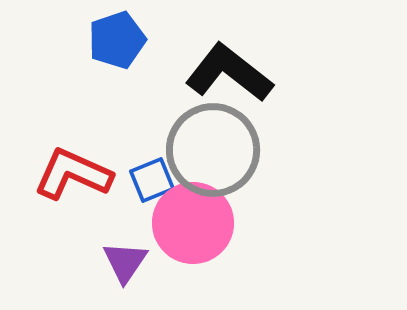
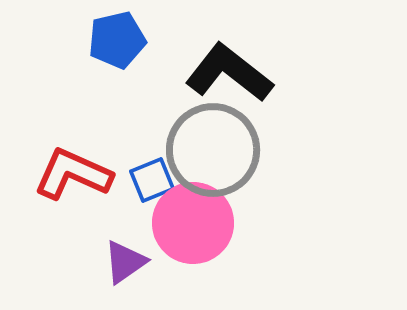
blue pentagon: rotated 6 degrees clockwise
purple triangle: rotated 21 degrees clockwise
